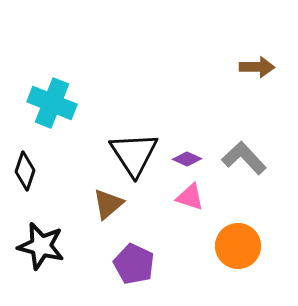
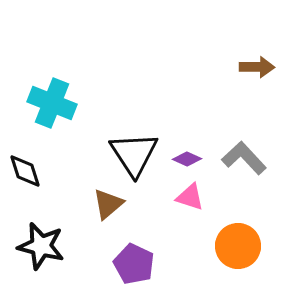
black diamond: rotated 36 degrees counterclockwise
